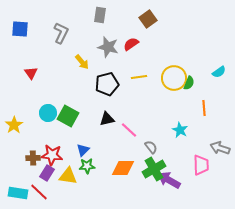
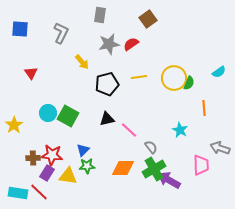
gray star: moved 1 px right, 3 px up; rotated 25 degrees counterclockwise
